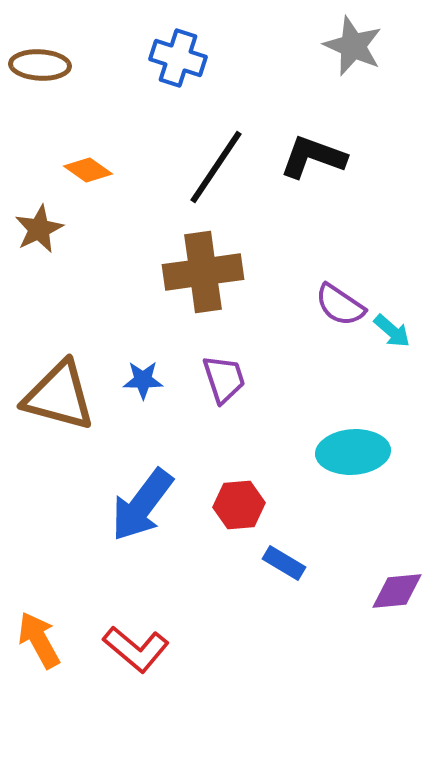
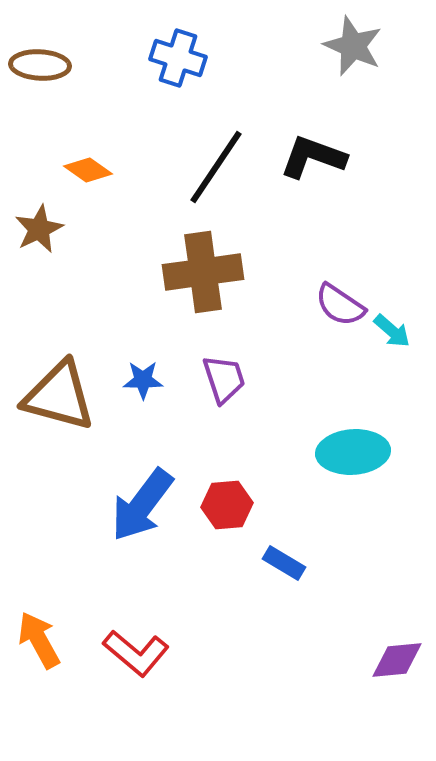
red hexagon: moved 12 px left
purple diamond: moved 69 px down
red L-shape: moved 4 px down
